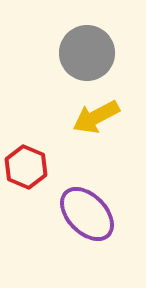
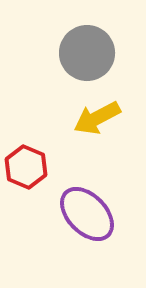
yellow arrow: moved 1 px right, 1 px down
